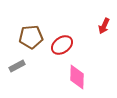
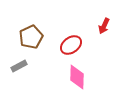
brown pentagon: rotated 20 degrees counterclockwise
red ellipse: moved 9 px right
gray rectangle: moved 2 px right
